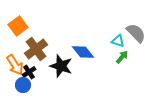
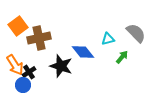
cyan triangle: moved 10 px left, 2 px up; rotated 32 degrees counterclockwise
brown cross: moved 3 px right, 11 px up; rotated 25 degrees clockwise
